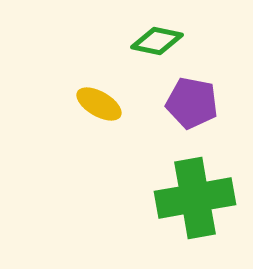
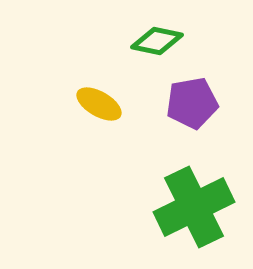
purple pentagon: rotated 21 degrees counterclockwise
green cross: moved 1 px left, 9 px down; rotated 16 degrees counterclockwise
